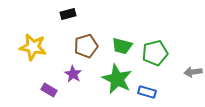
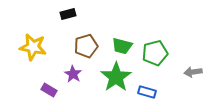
green star: moved 1 px left, 2 px up; rotated 12 degrees clockwise
